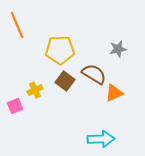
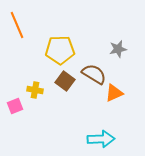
yellow cross: rotated 35 degrees clockwise
